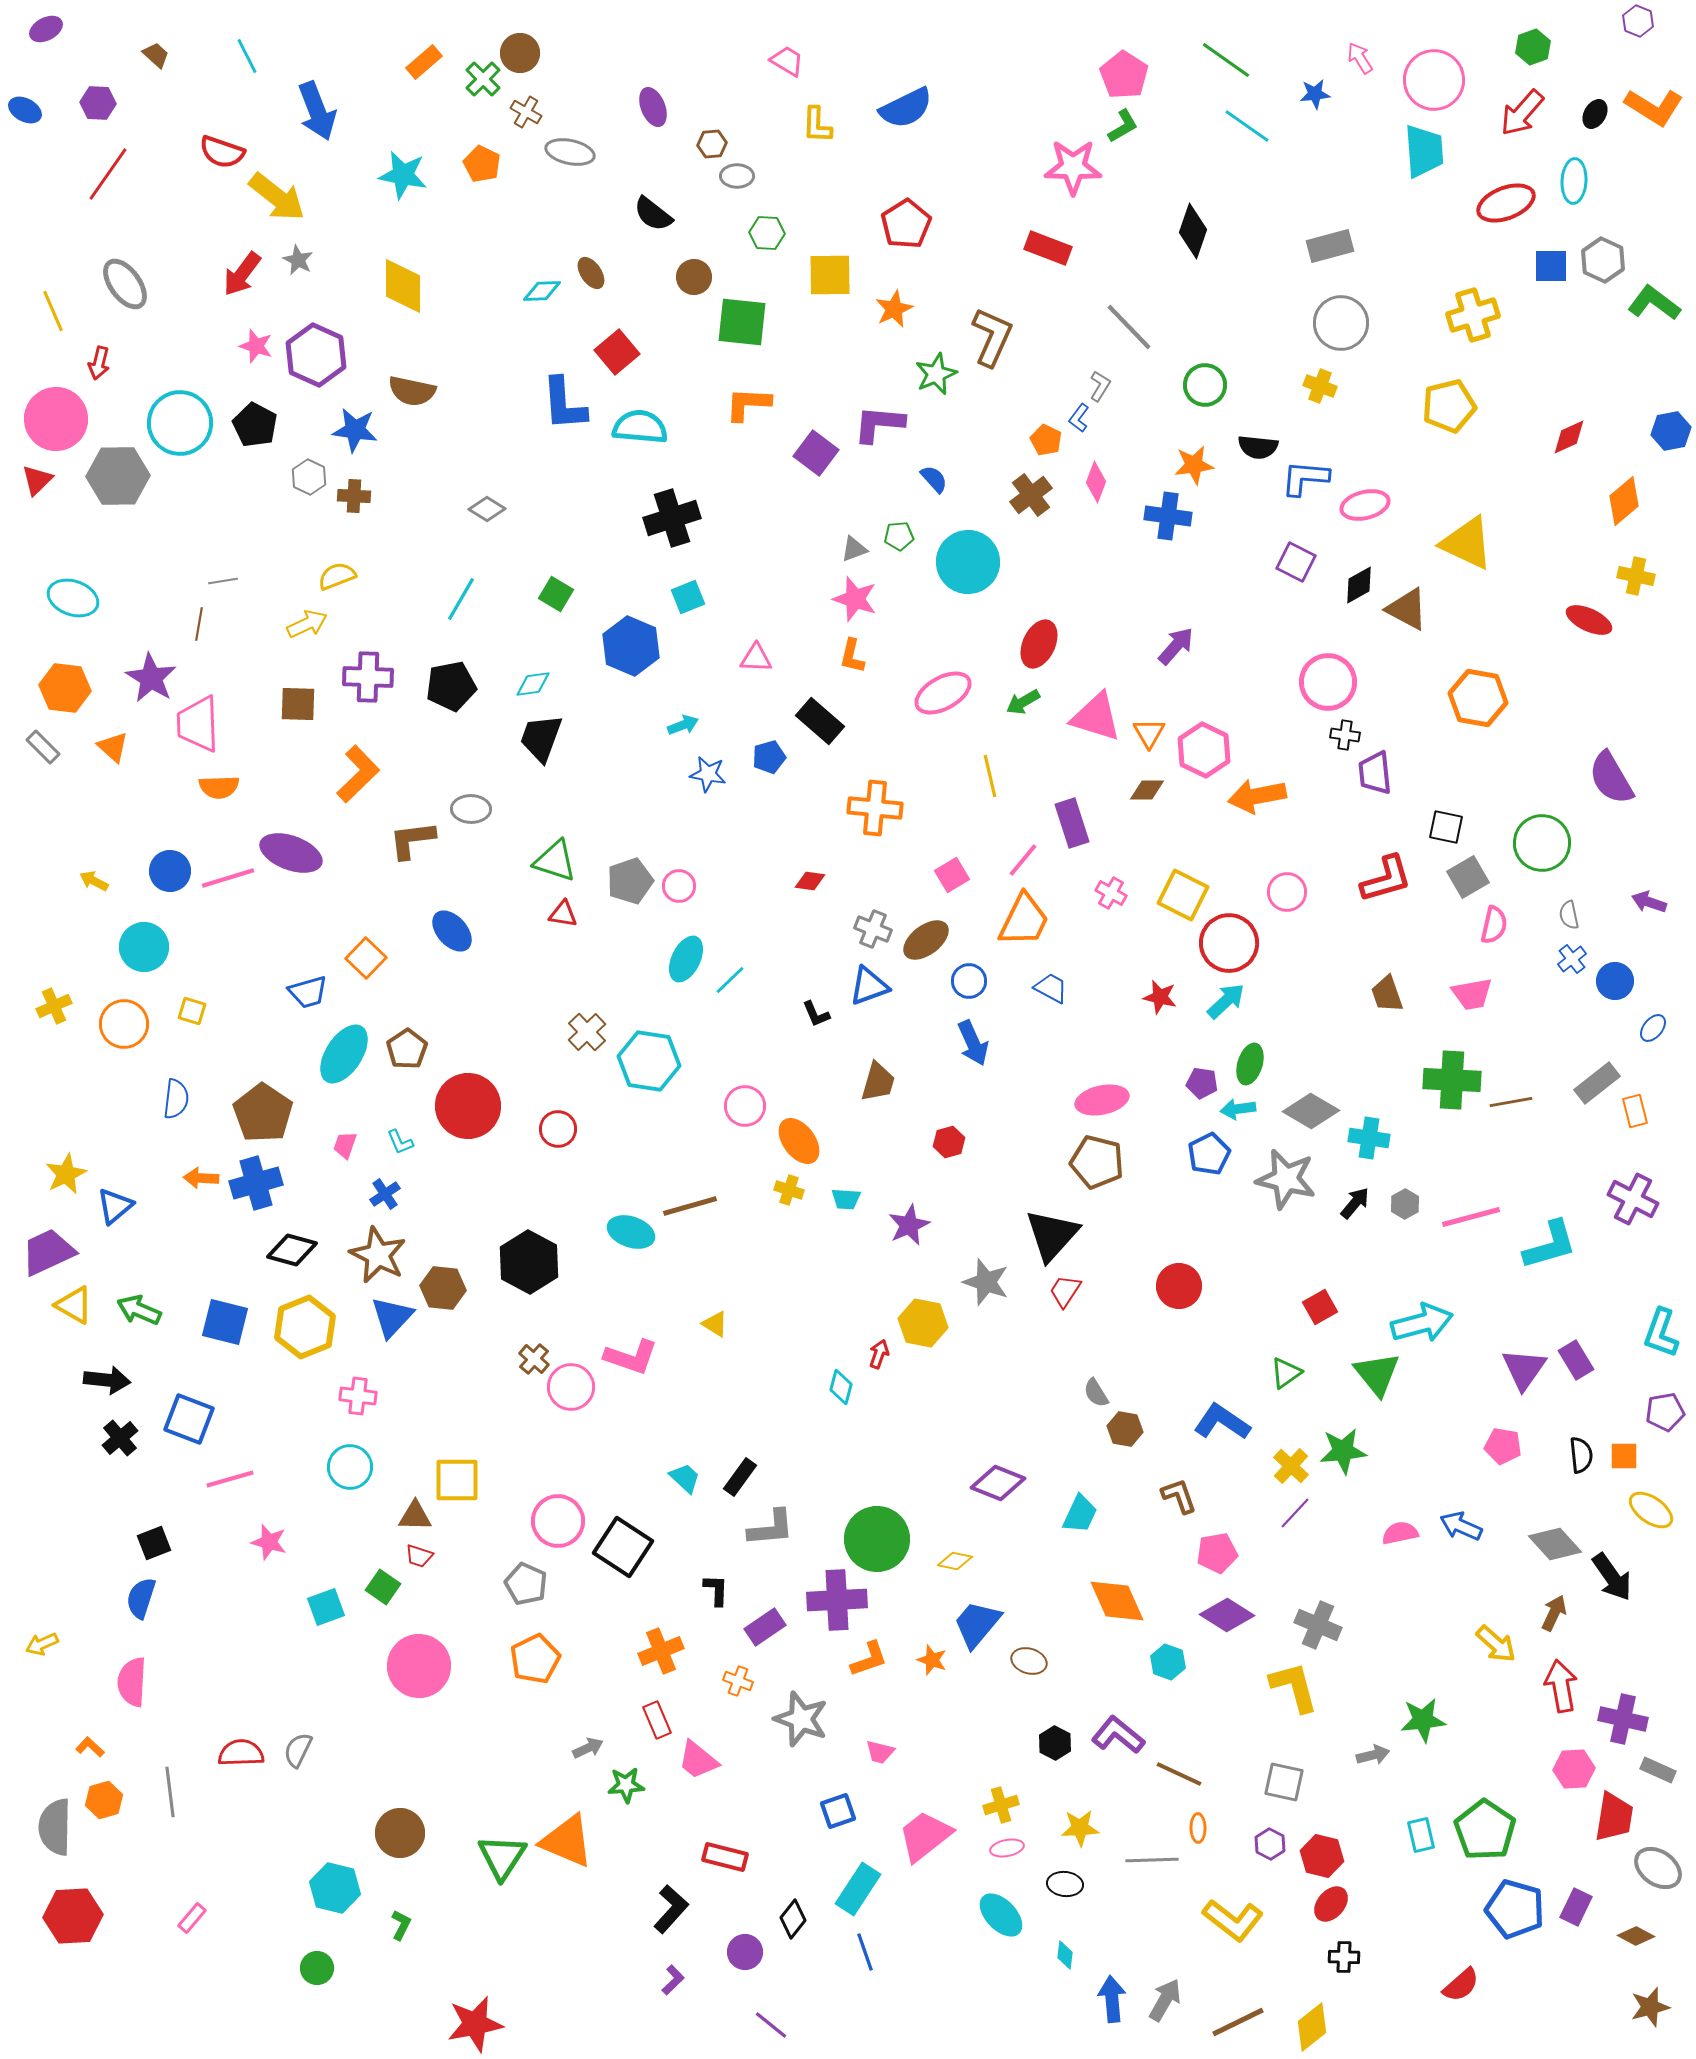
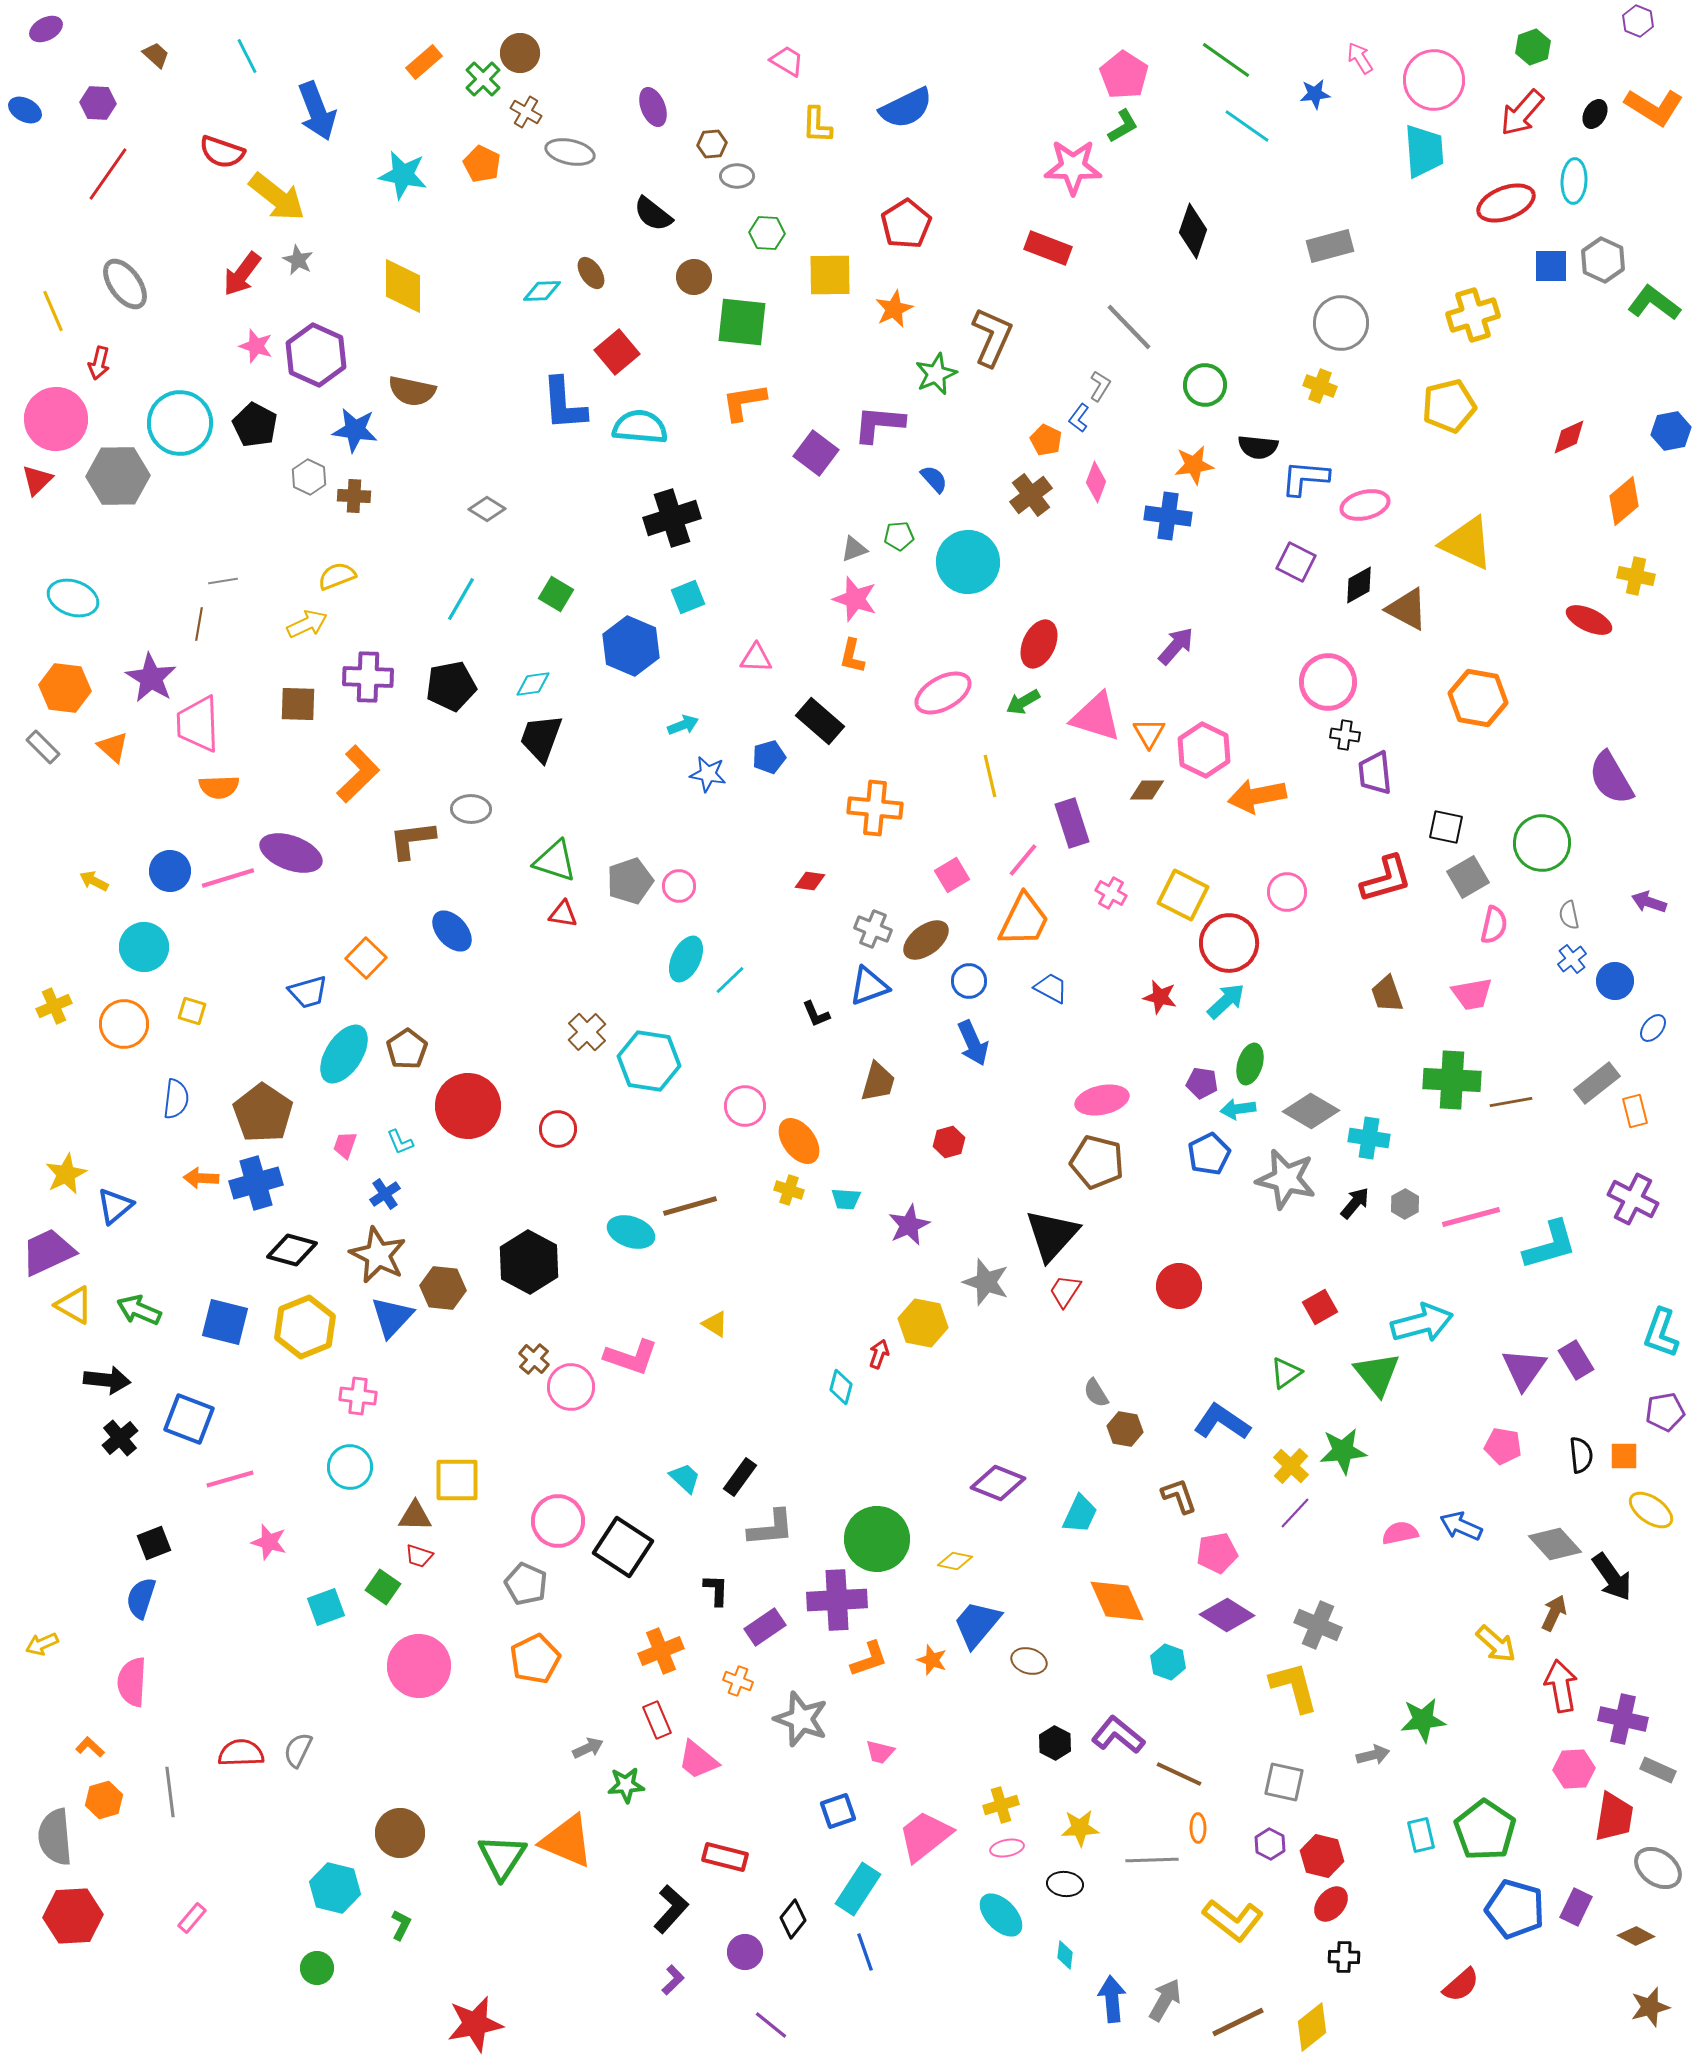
orange L-shape at (748, 404): moved 4 px left, 2 px up; rotated 12 degrees counterclockwise
gray semicircle at (55, 1827): moved 10 px down; rotated 6 degrees counterclockwise
